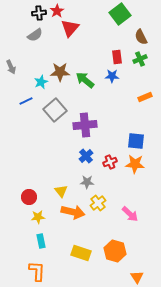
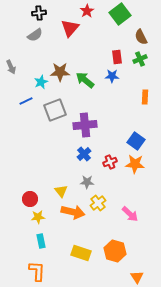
red star: moved 30 px right
orange rectangle: rotated 64 degrees counterclockwise
gray square: rotated 20 degrees clockwise
blue square: rotated 30 degrees clockwise
blue cross: moved 2 px left, 2 px up
red circle: moved 1 px right, 2 px down
